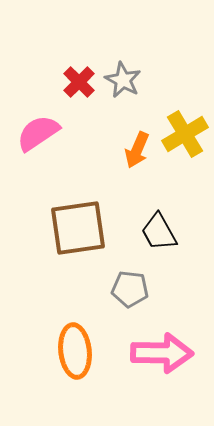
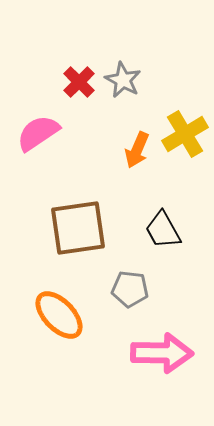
black trapezoid: moved 4 px right, 2 px up
orange ellipse: moved 16 px left, 36 px up; rotated 38 degrees counterclockwise
